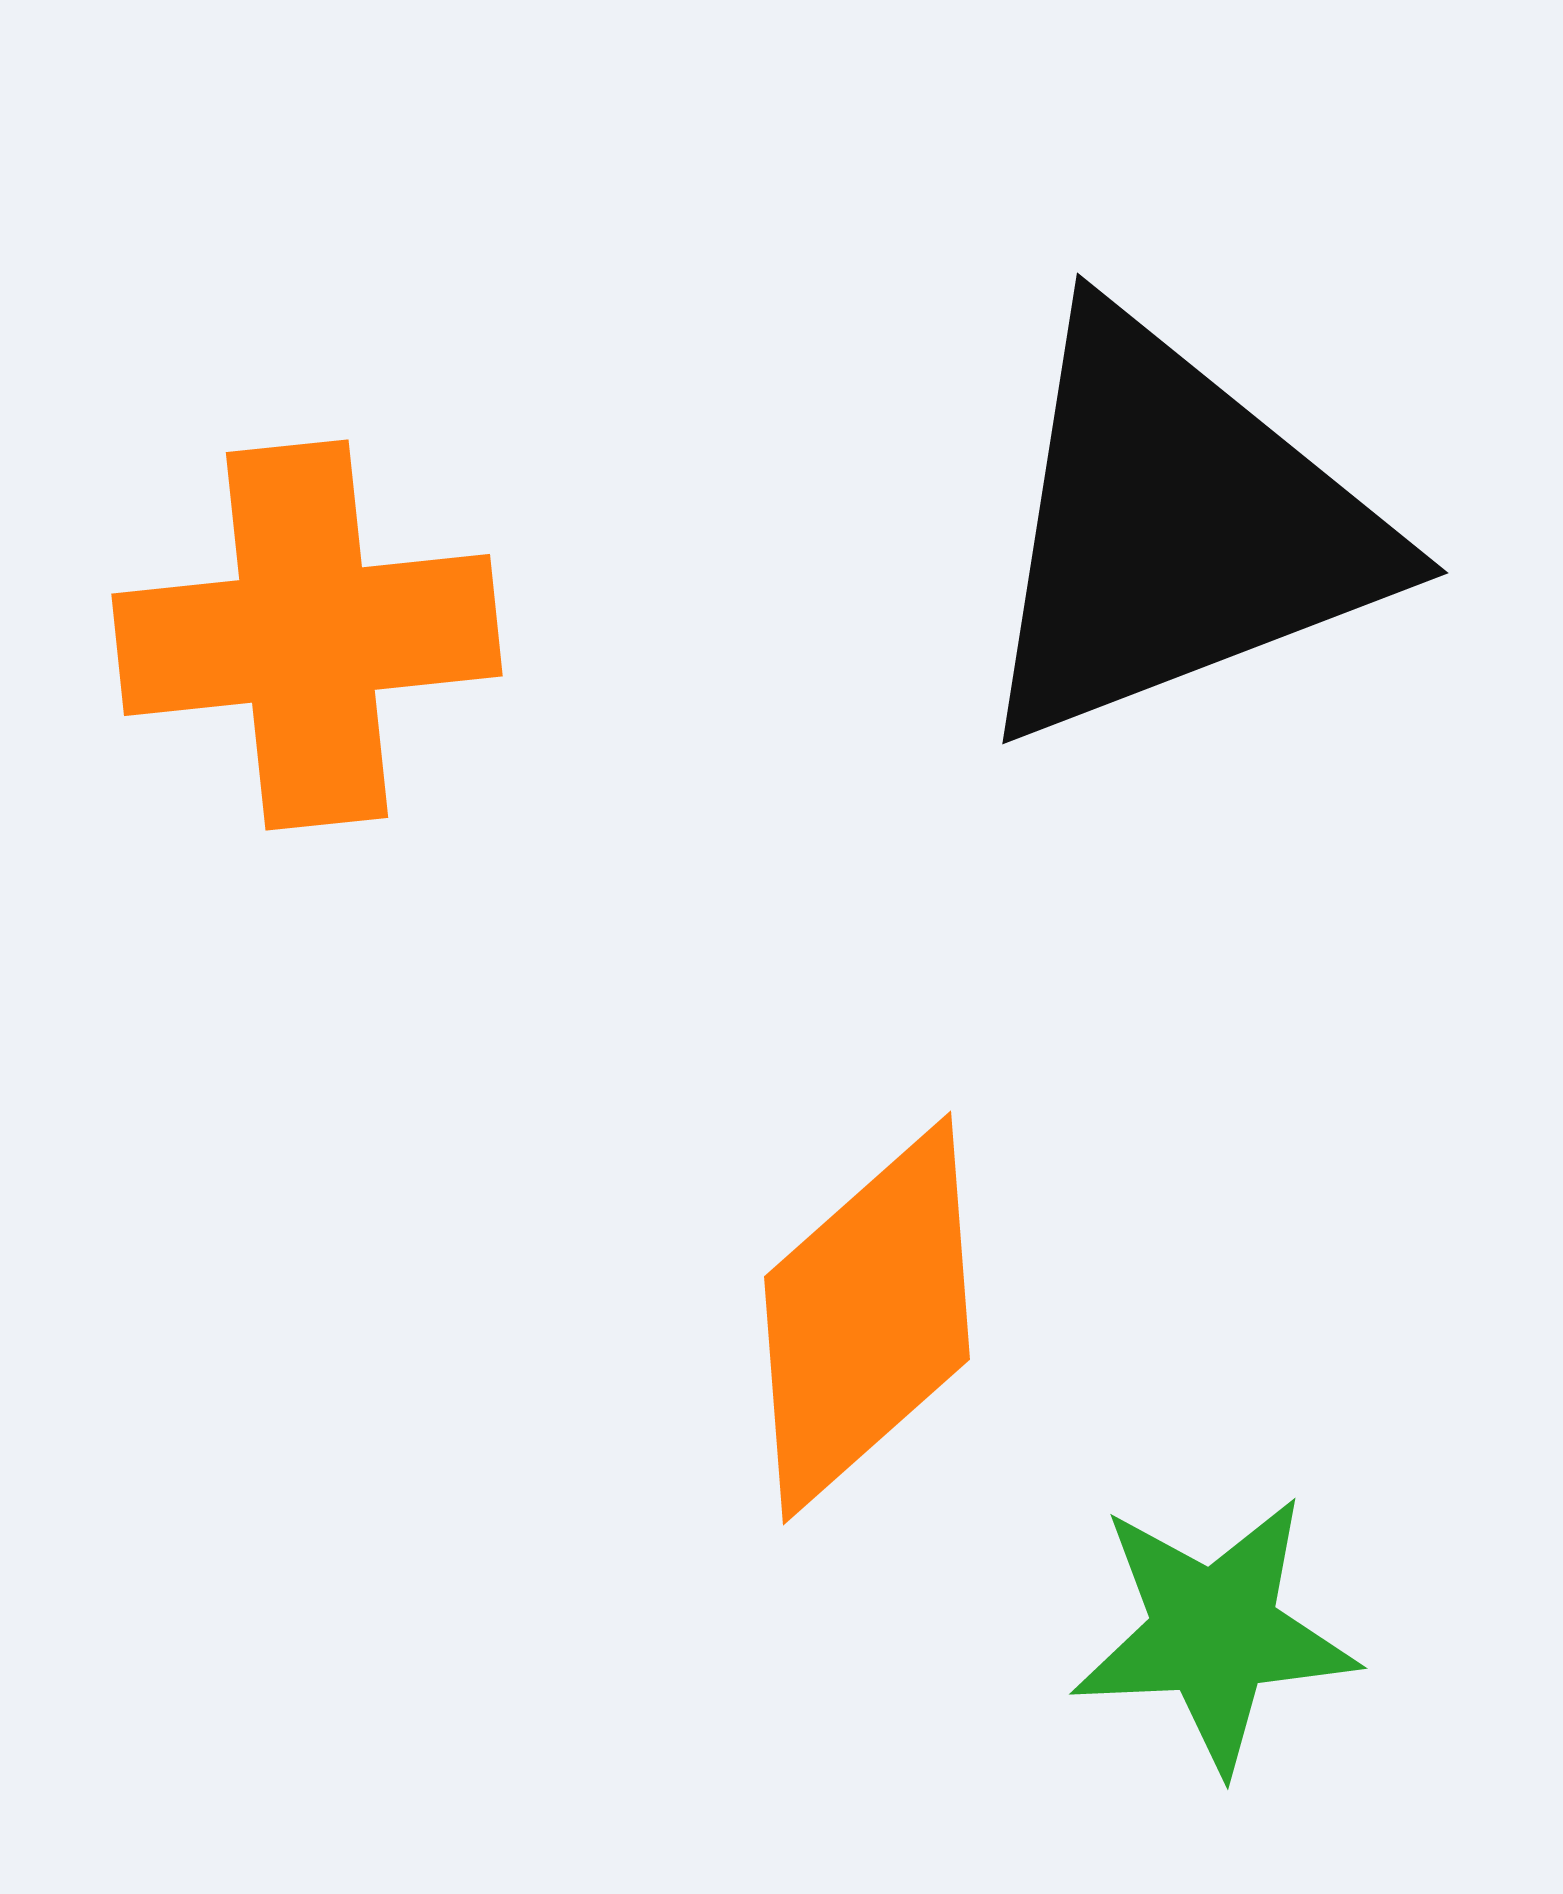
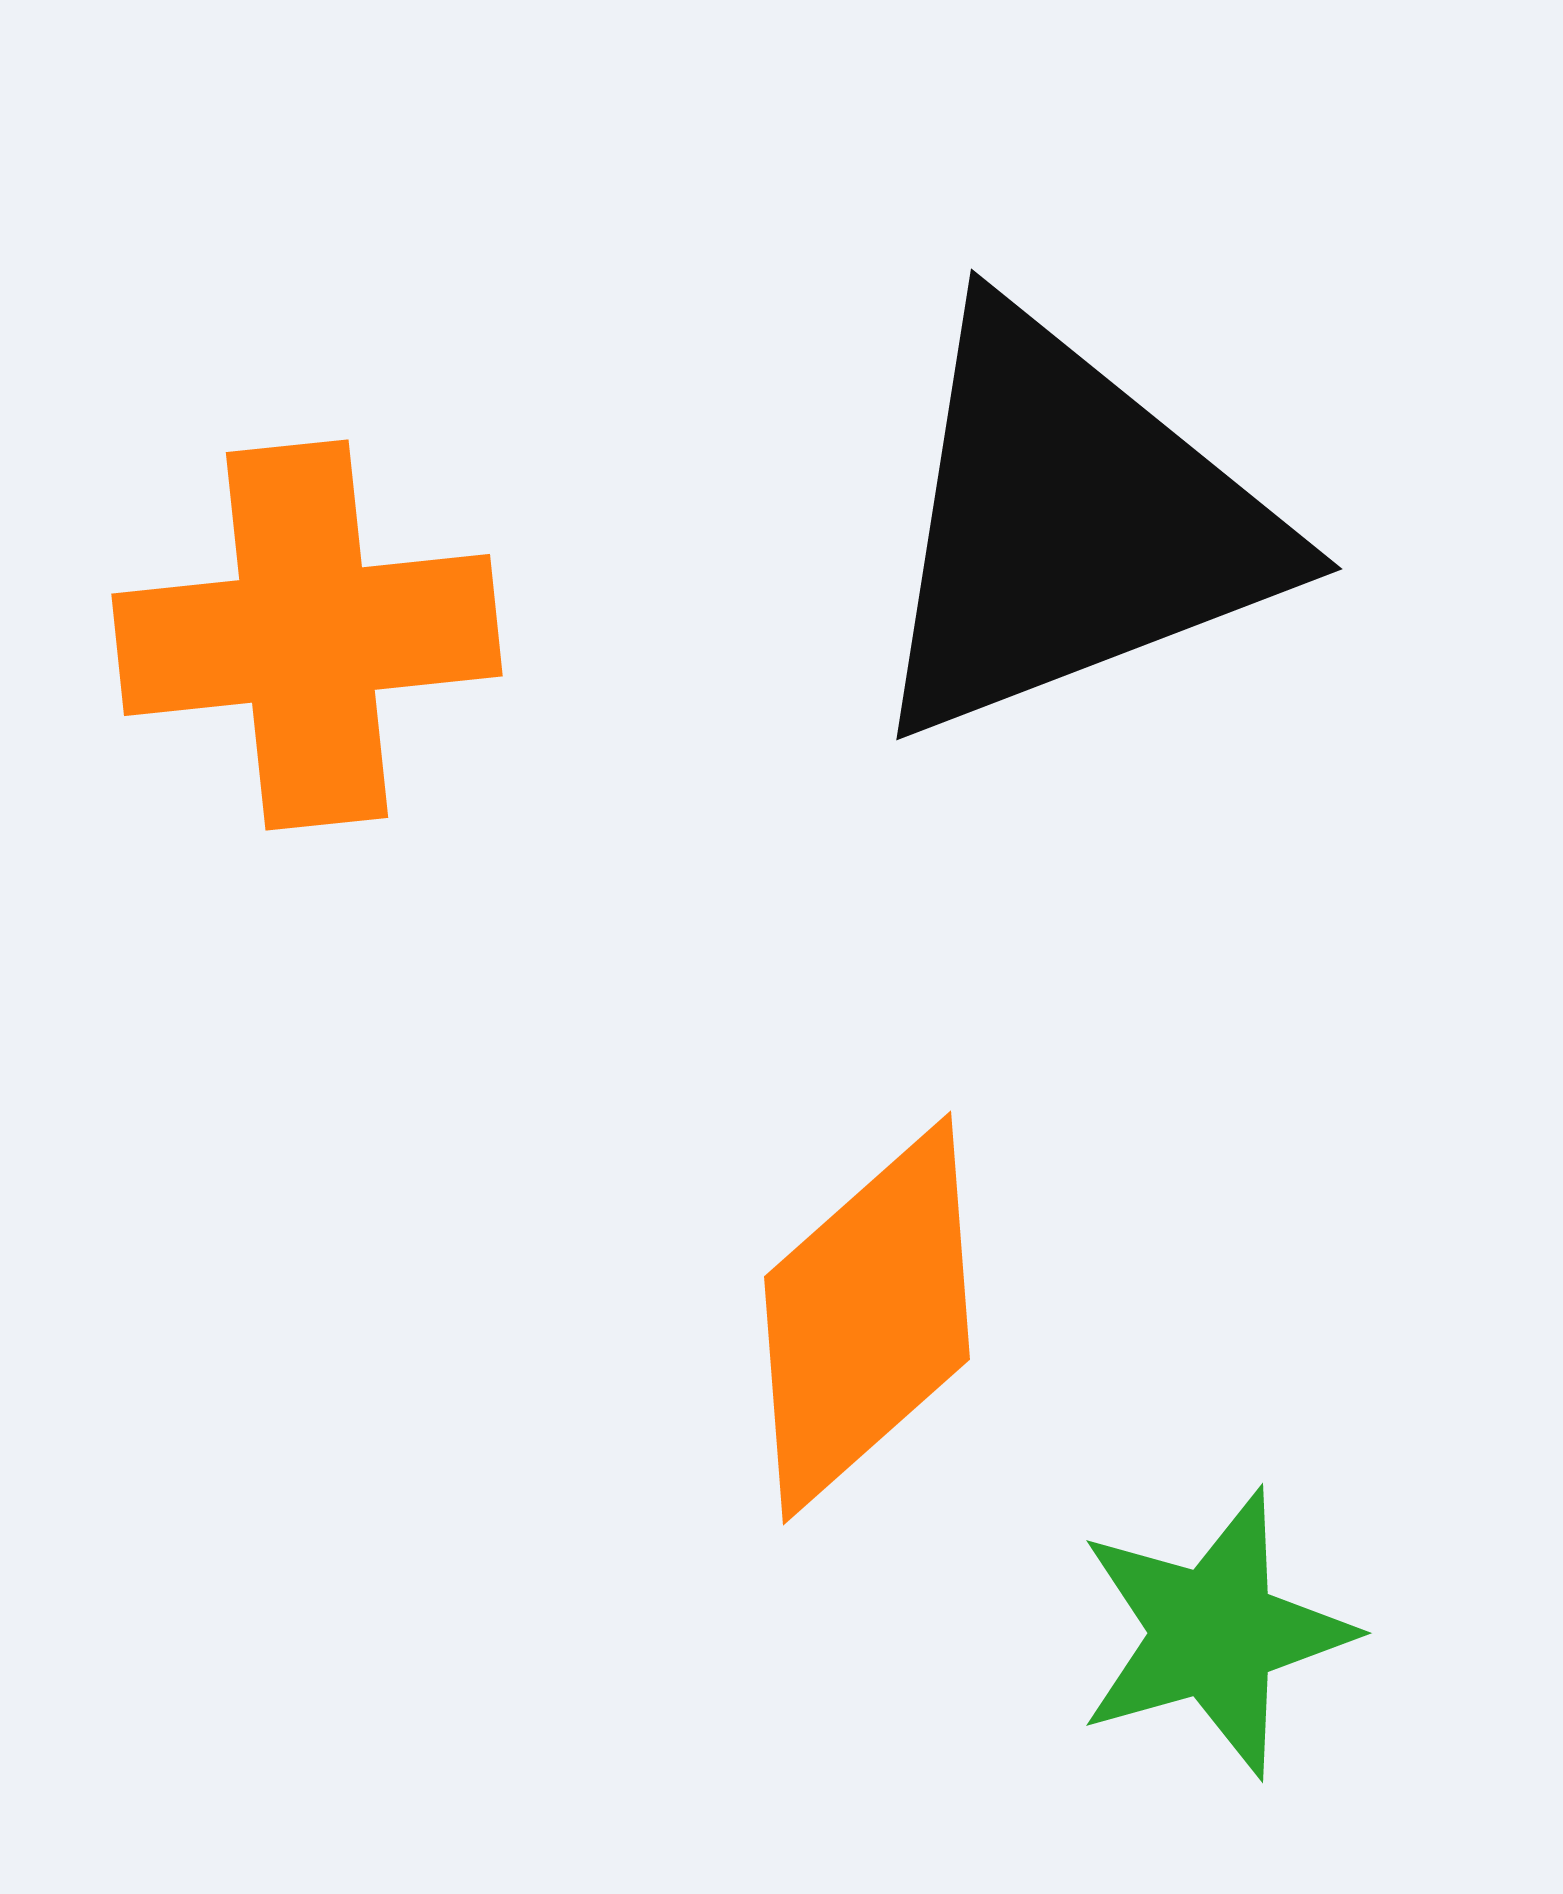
black triangle: moved 106 px left, 4 px up
green star: rotated 13 degrees counterclockwise
